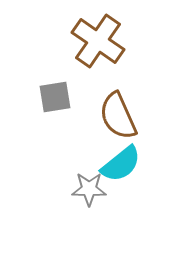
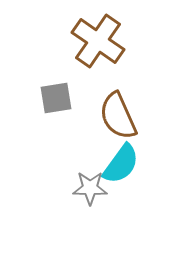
gray square: moved 1 px right, 1 px down
cyan semicircle: rotated 15 degrees counterclockwise
gray star: moved 1 px right, 1 px up
